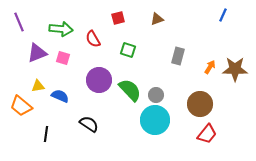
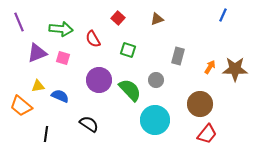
red square: rotated 32 degrees counterclockwise
gray circle: moved 15 px up
